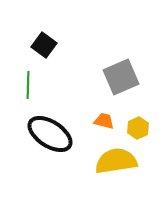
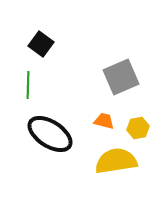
black square: moved 3 px left, 1 px up
yellow hexagon: rotated 15 degrees clockwise
